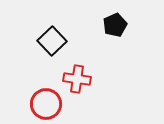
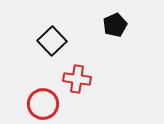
red circle: moved 3 px left
